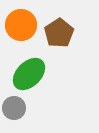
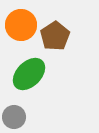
brown pentagon: moved 4 px left, 3 px down
gray circle: moved 9 px down
